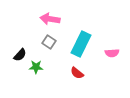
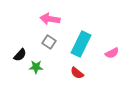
pink semicircle: rotated 24 degrees counterclockwise
